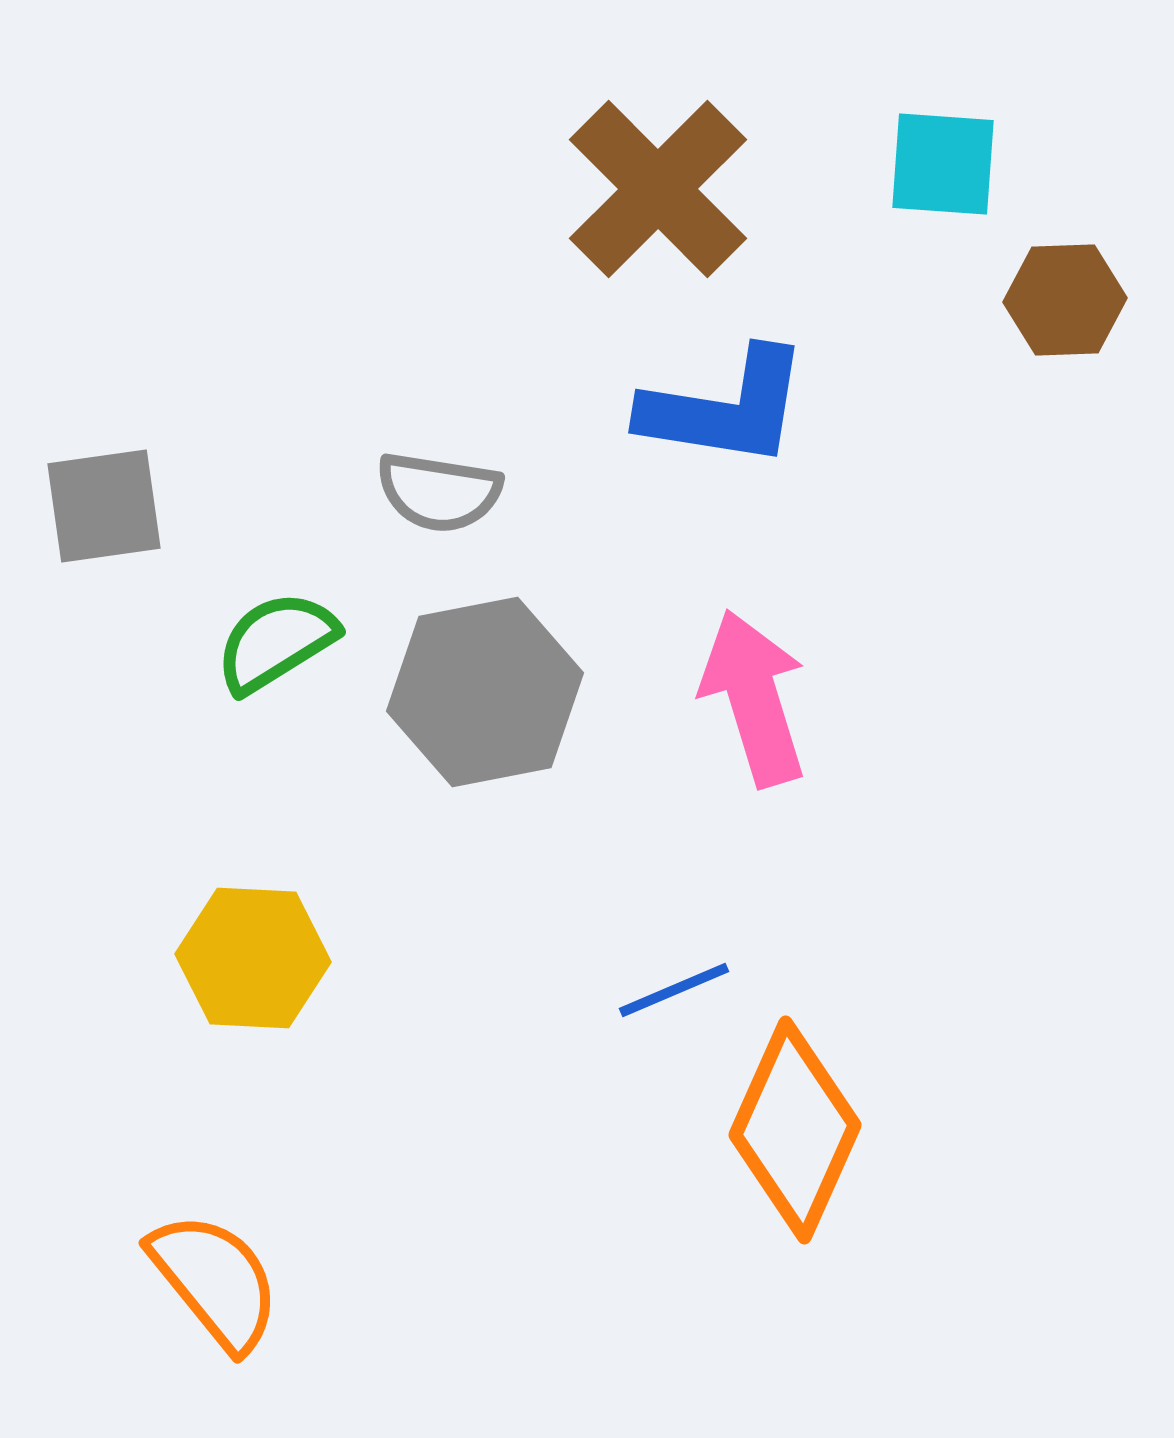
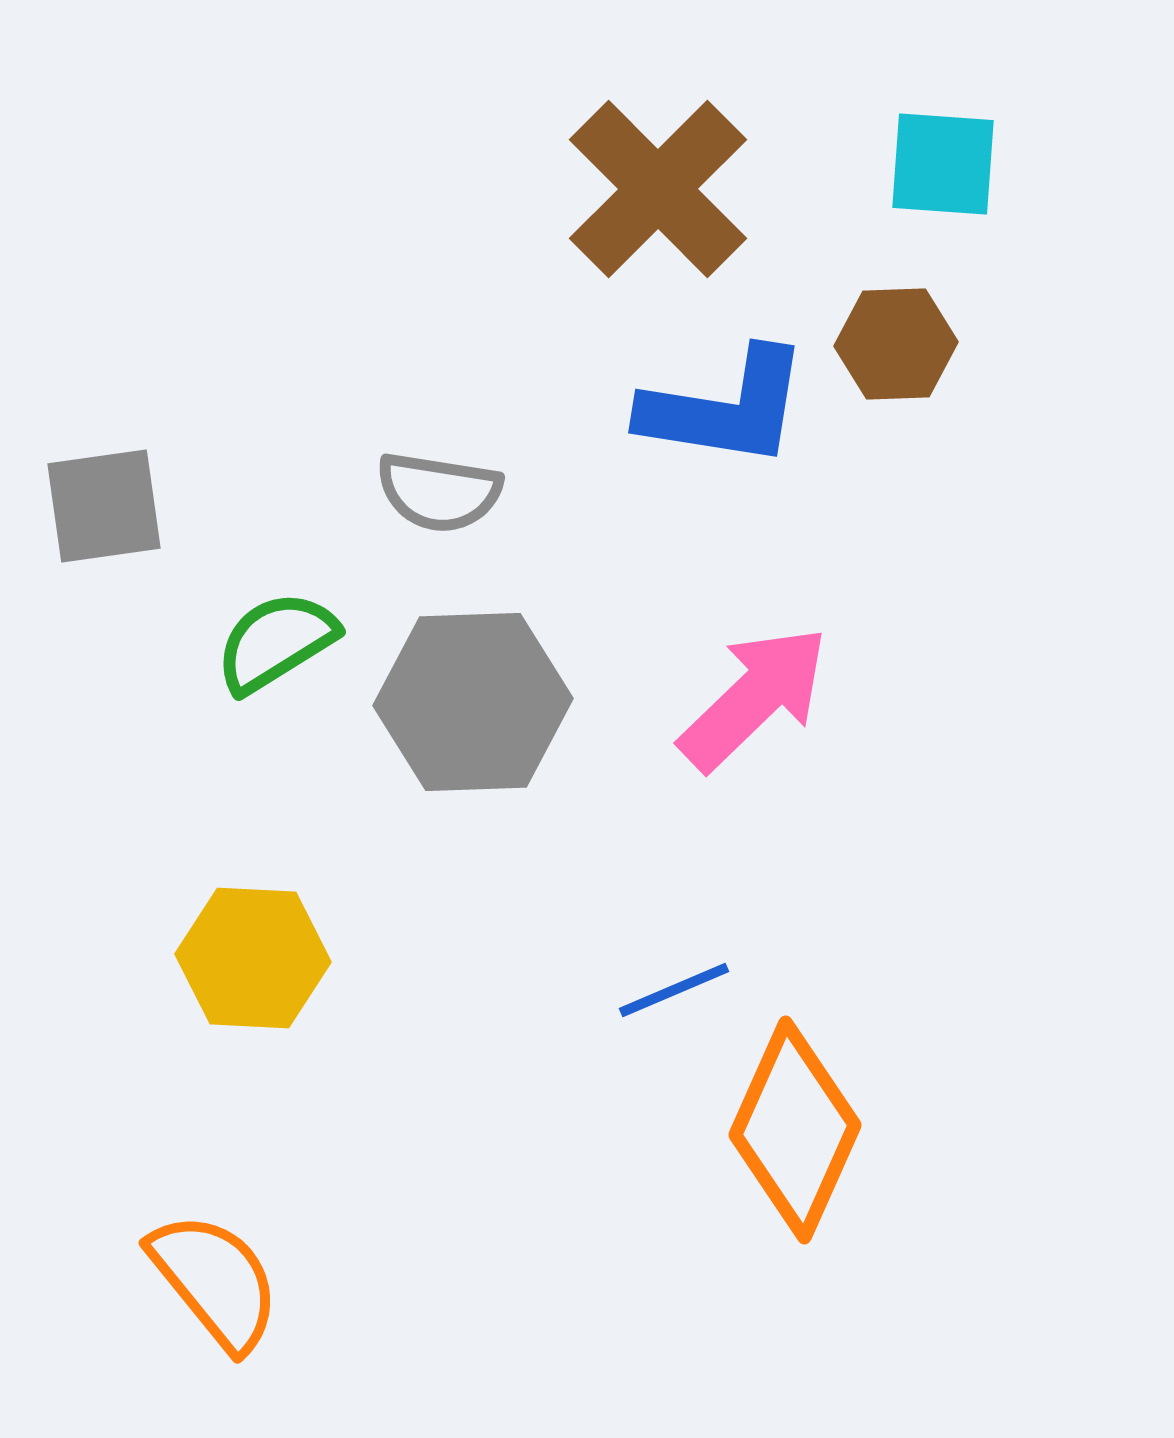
brown hexagon: moved 169 px left, 44 px down
gray hexagon: moved 12 px left, 10 px down; rotated 9 degrees clockwise
pink arrow: rotated 63 degrees clockwise
